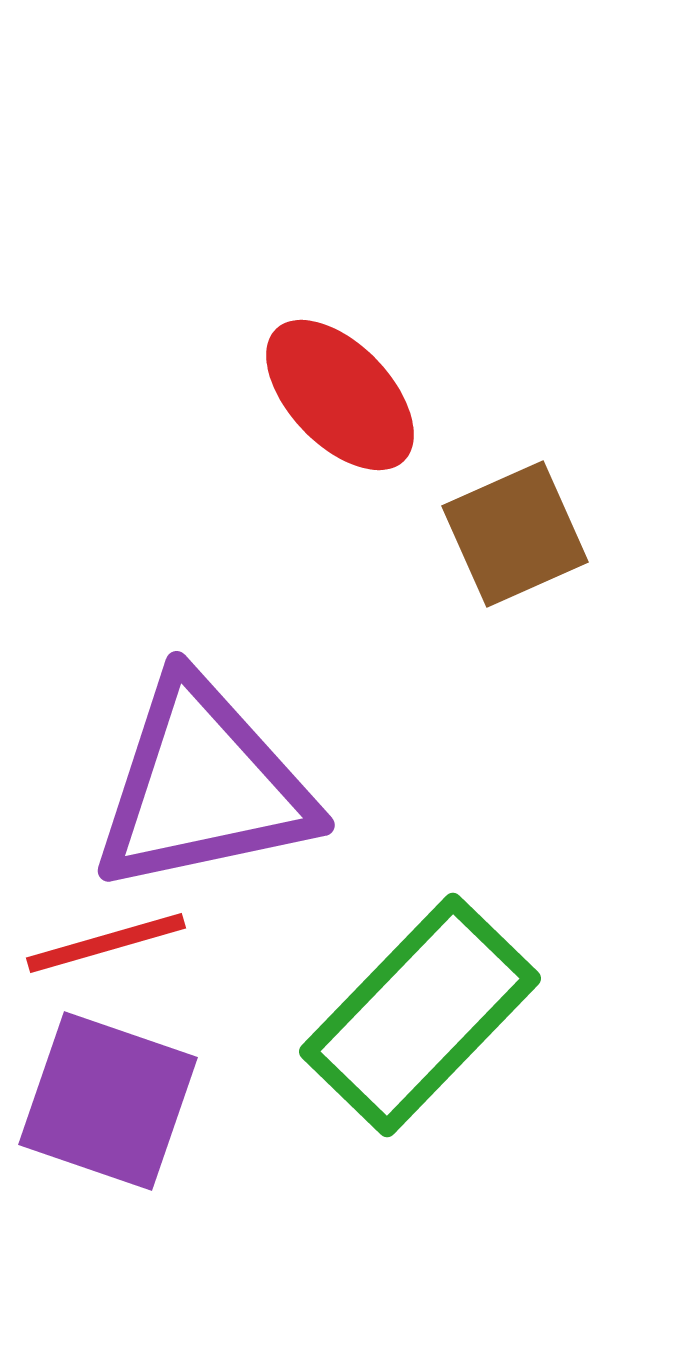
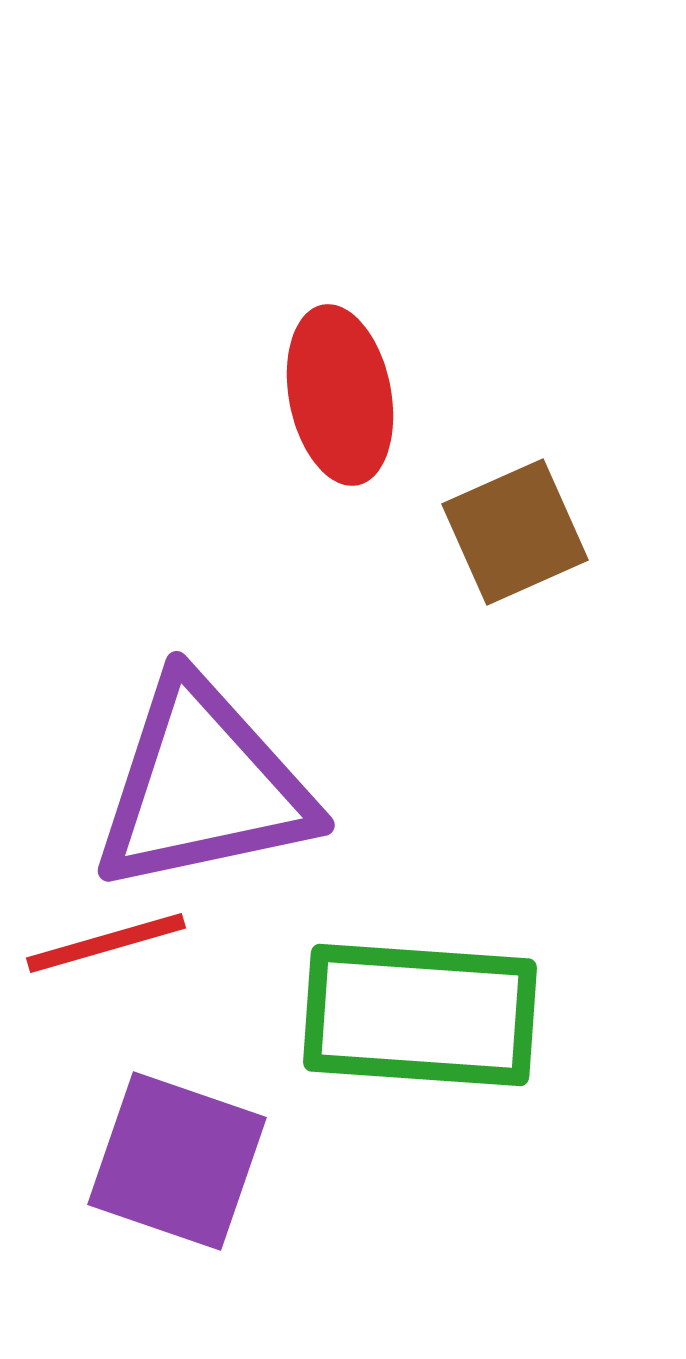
red ellipse: rotated 33 degrees clockwise
brown square: moved 2 px up
green rectangle: rotated 50 degrees clockwise
purple square: moved 69 px right, 60 px down
